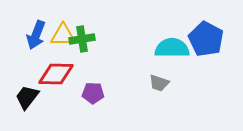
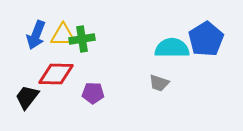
blue pentagon: rotated 12 degrees clockwise
